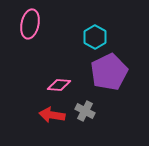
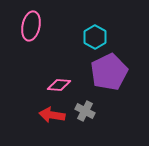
pink ellipse: moved 1 px right, 2 px down
